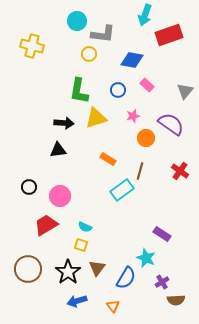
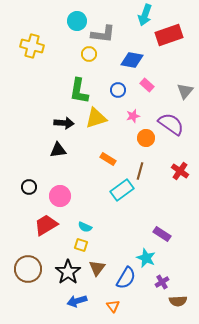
brown semicircle: moved 2 px right, 1 px down
